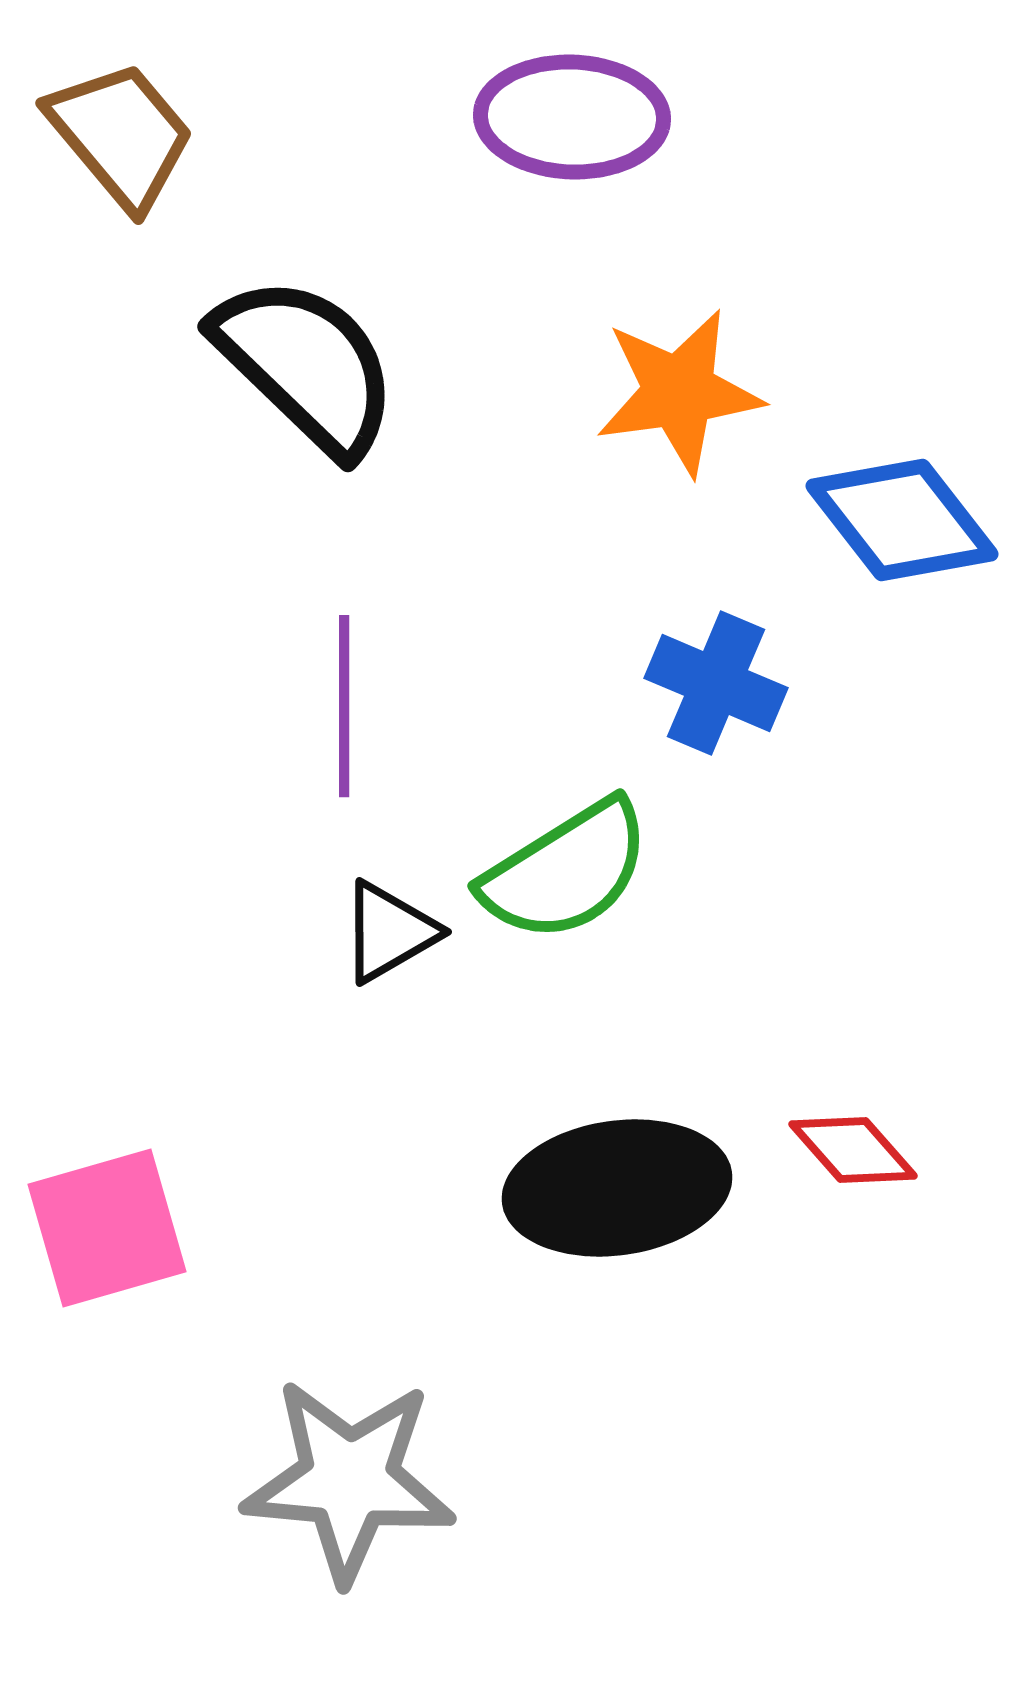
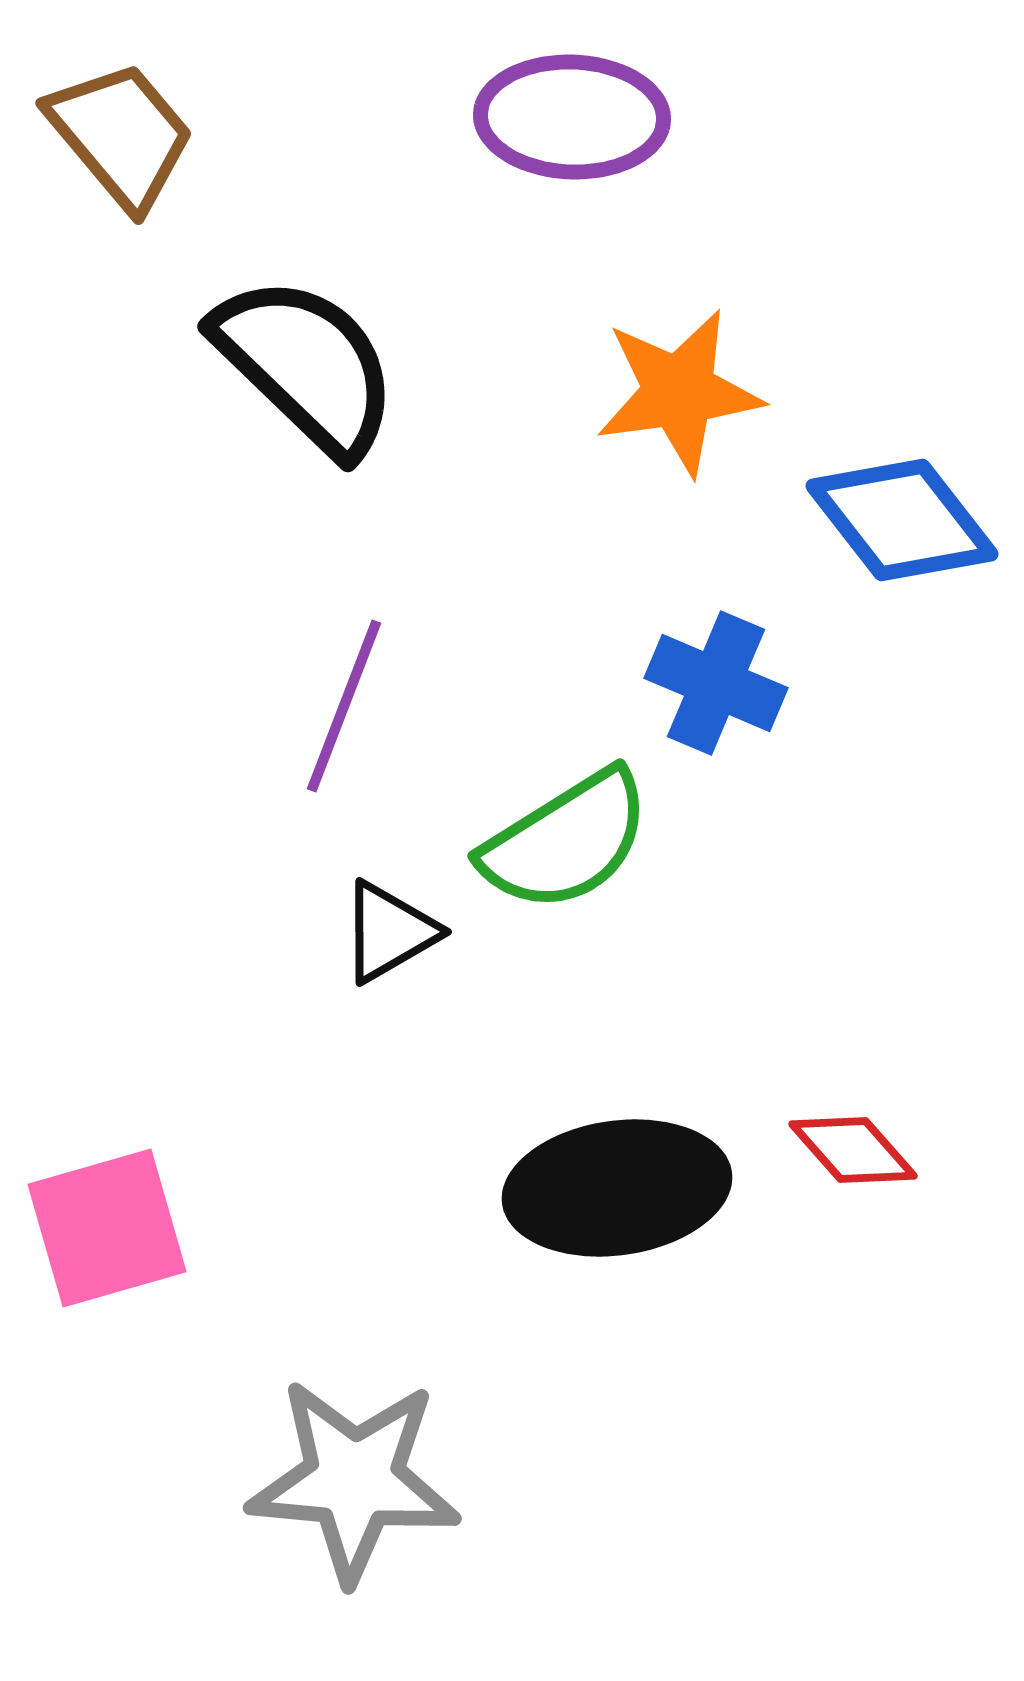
purple line: rotated 21 degrees clockwise
green semicircle: moved 30 px up
gray star: moved 5 px right
